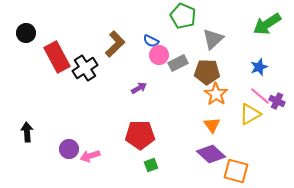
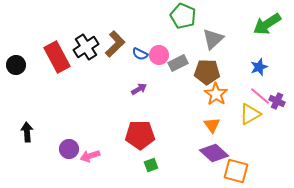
black circle: moved 10 px left, 32 px down
blue semicircle: moved 11 px left, 13 px down
black cross: moved 1 px right, 21 px up
purple arrow: moved 1 px down
purple diamond: moved 3 px right, 1 px up
